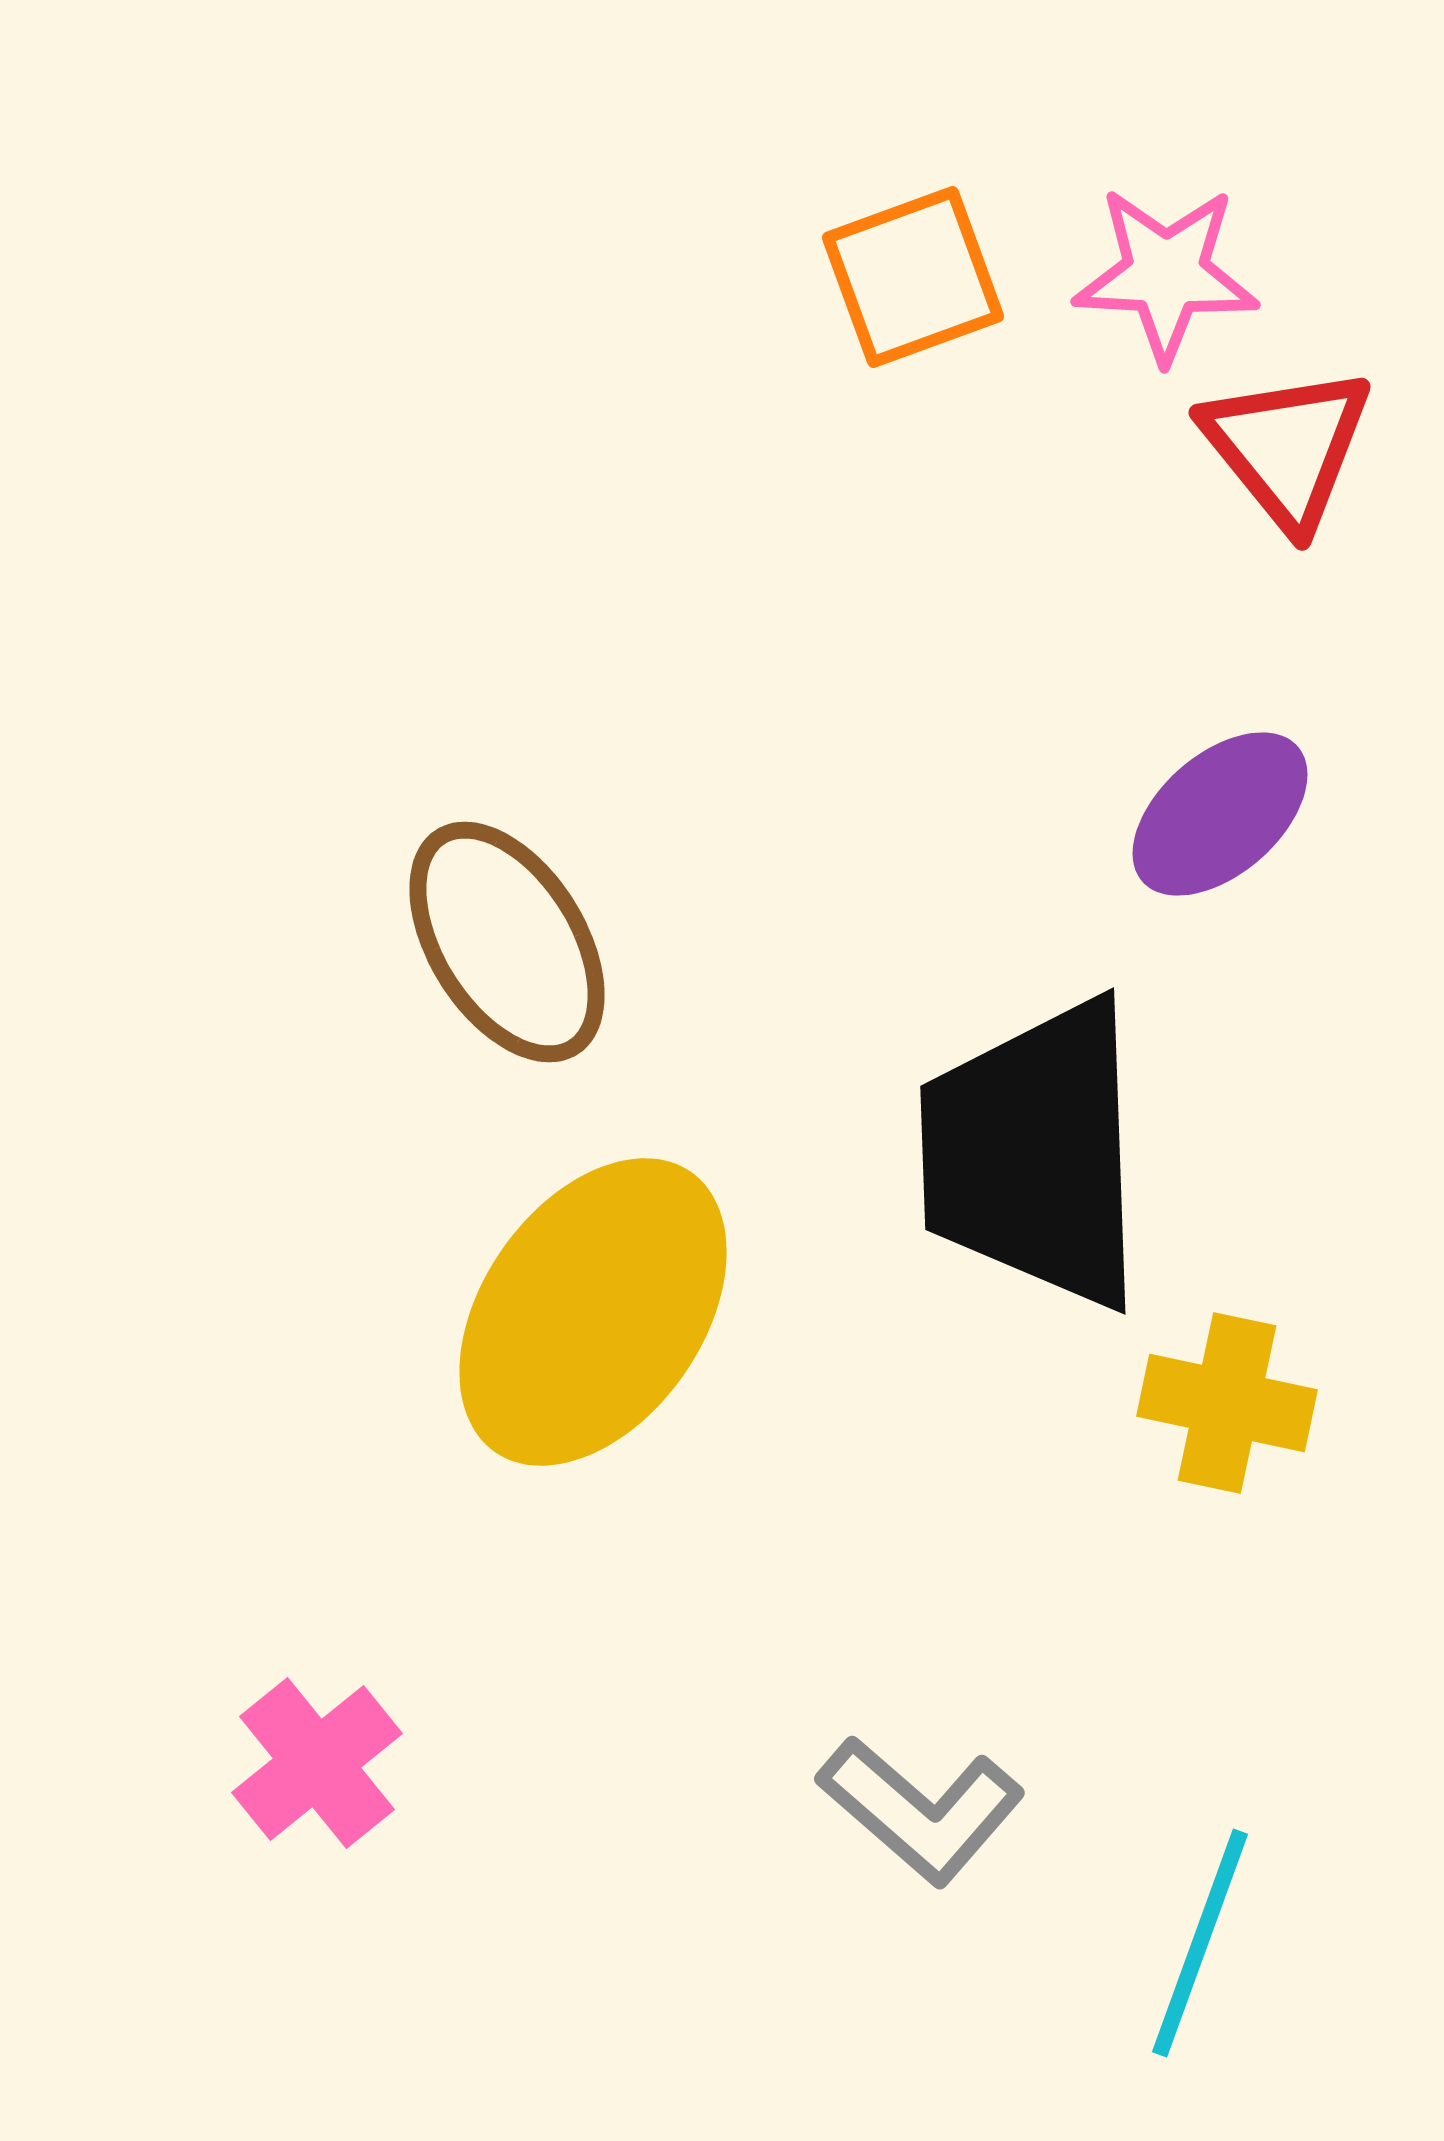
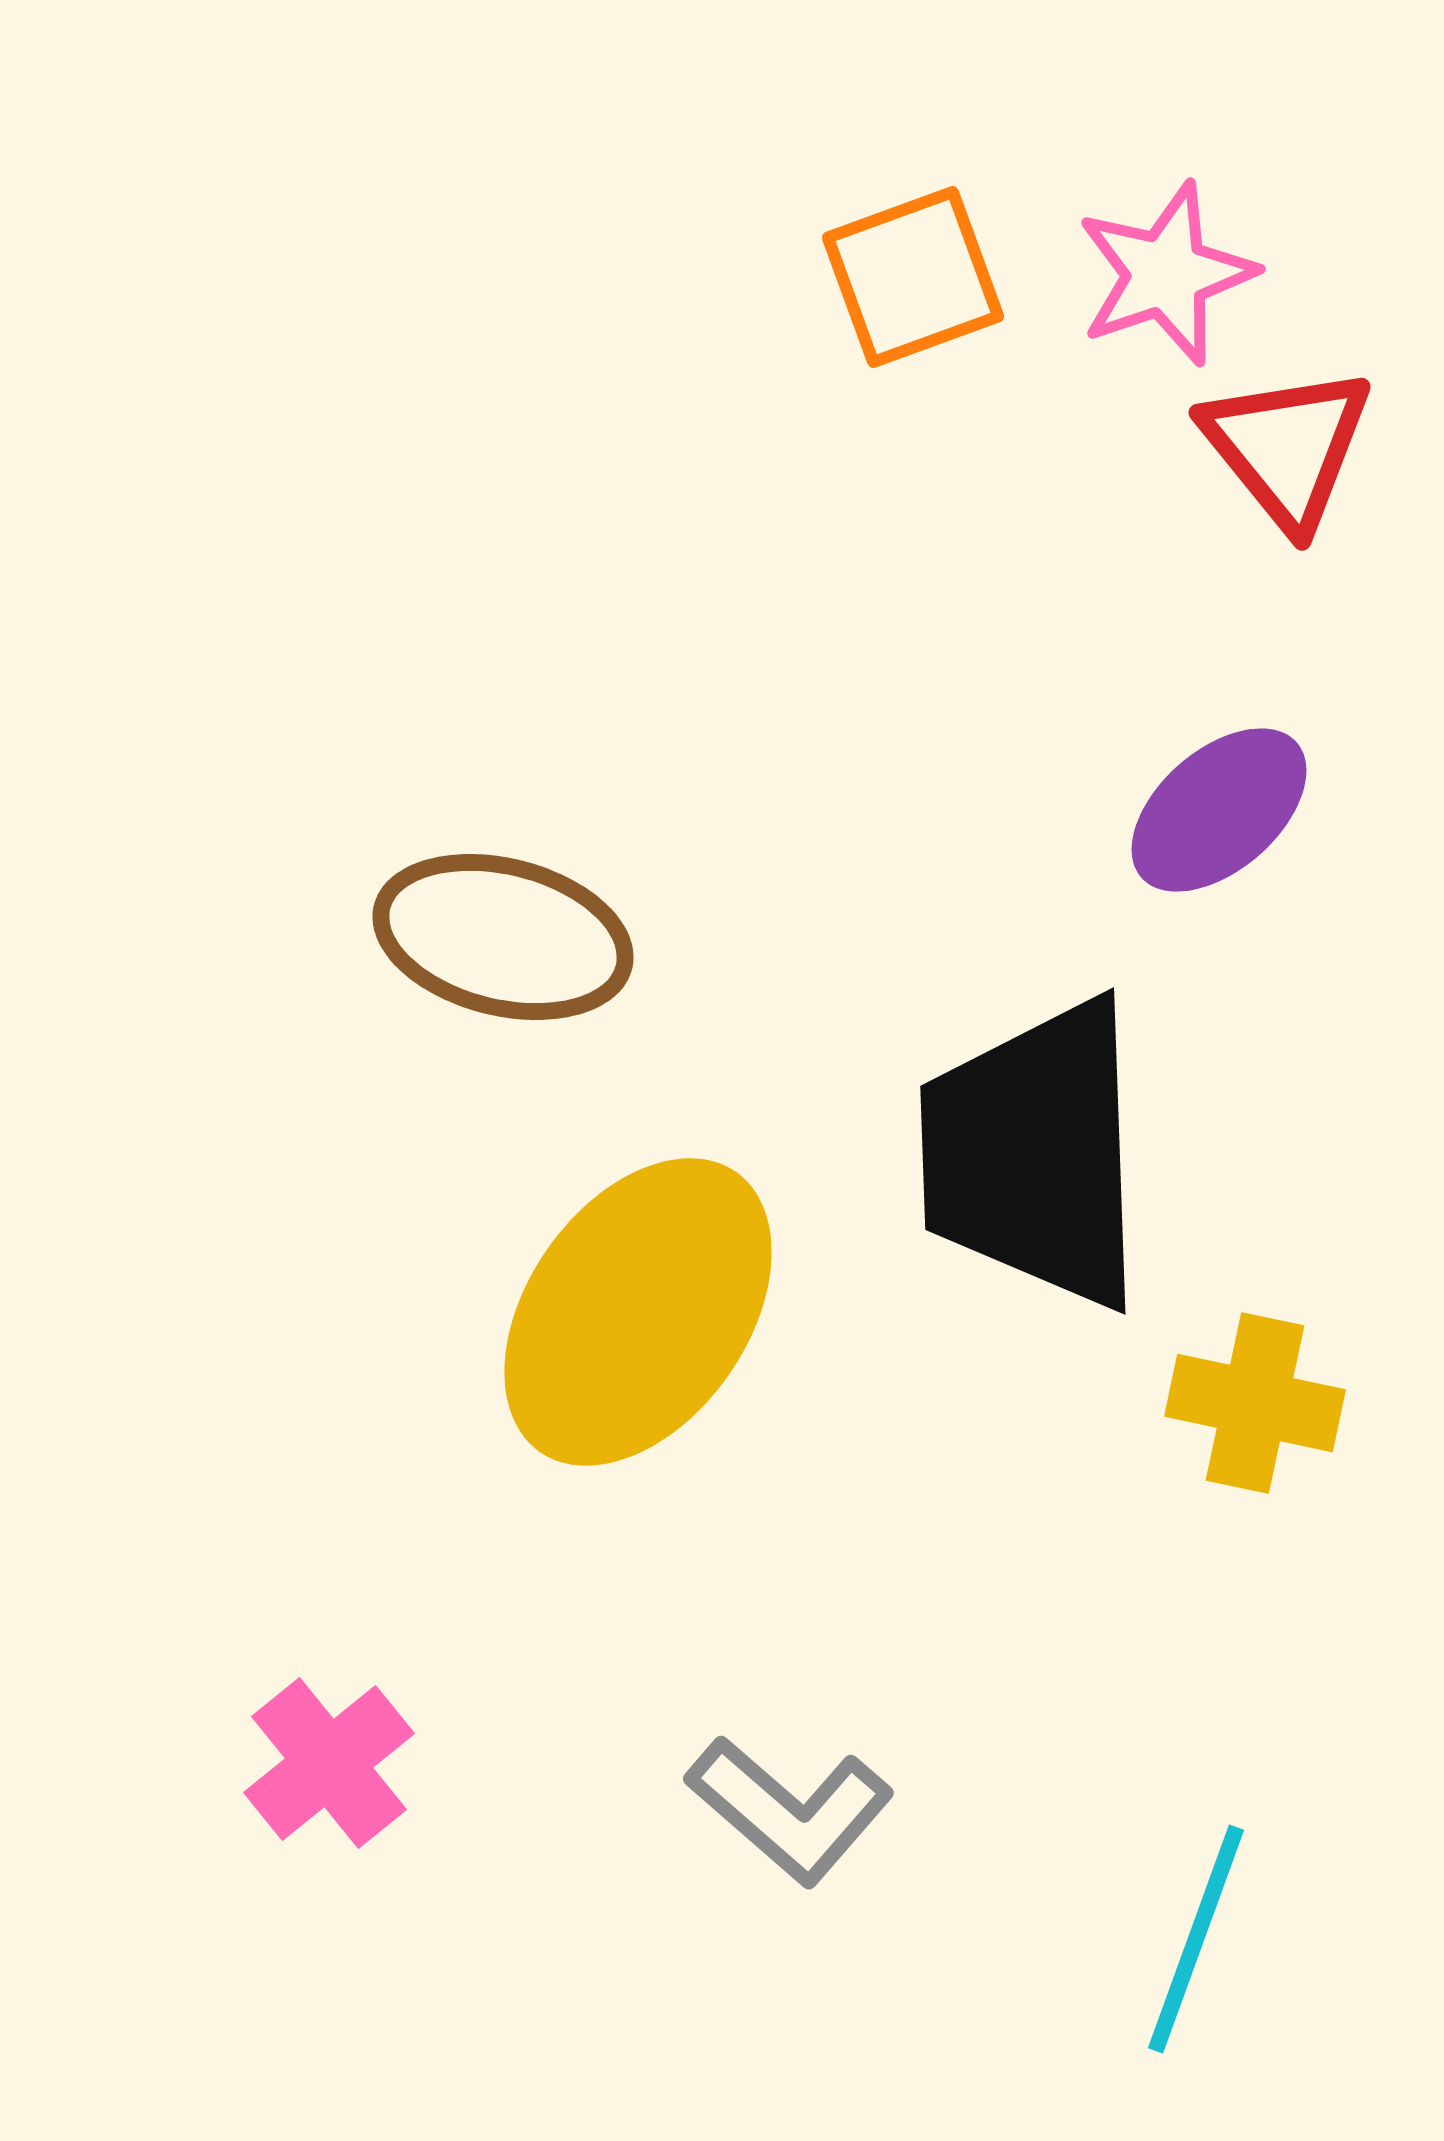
pink star: rotated 22 degrees counterclockwise
purple ellipse: moved 1 px left, 4 px up
brown ellipse: moved 4 px left, 5 px up; rotated 44 degrees counterclockwise
yellow ellipse: moved 45 px right
yellow cross: moved 28 px right
pink cross: moved 12 px right
gray L-shape: moved 131 px left
cyan line: moved 4 px left, 4 px up
